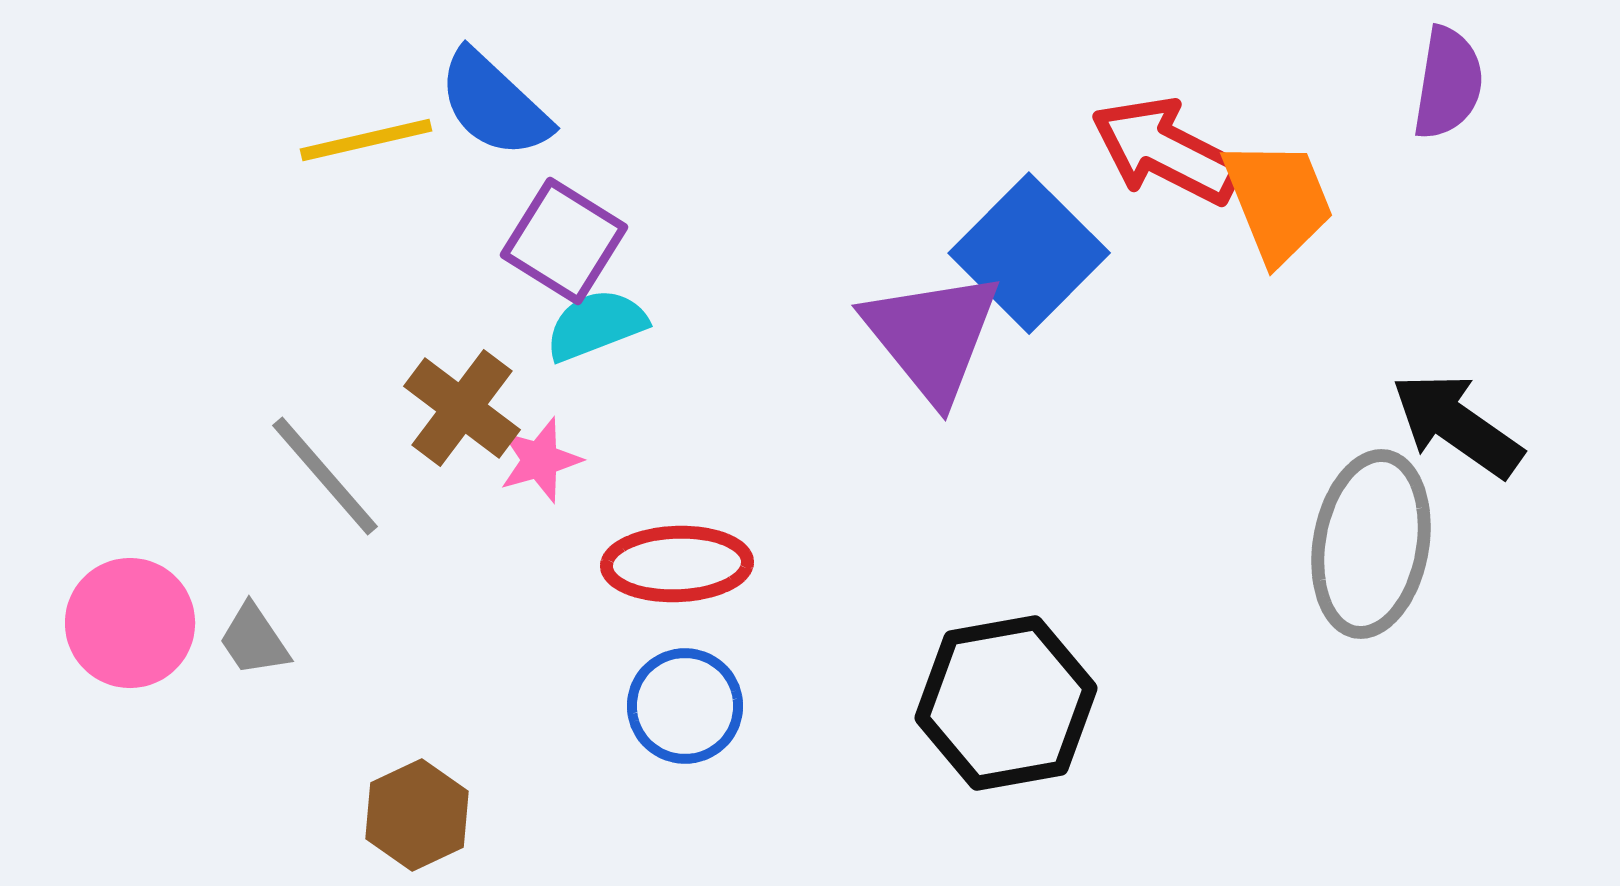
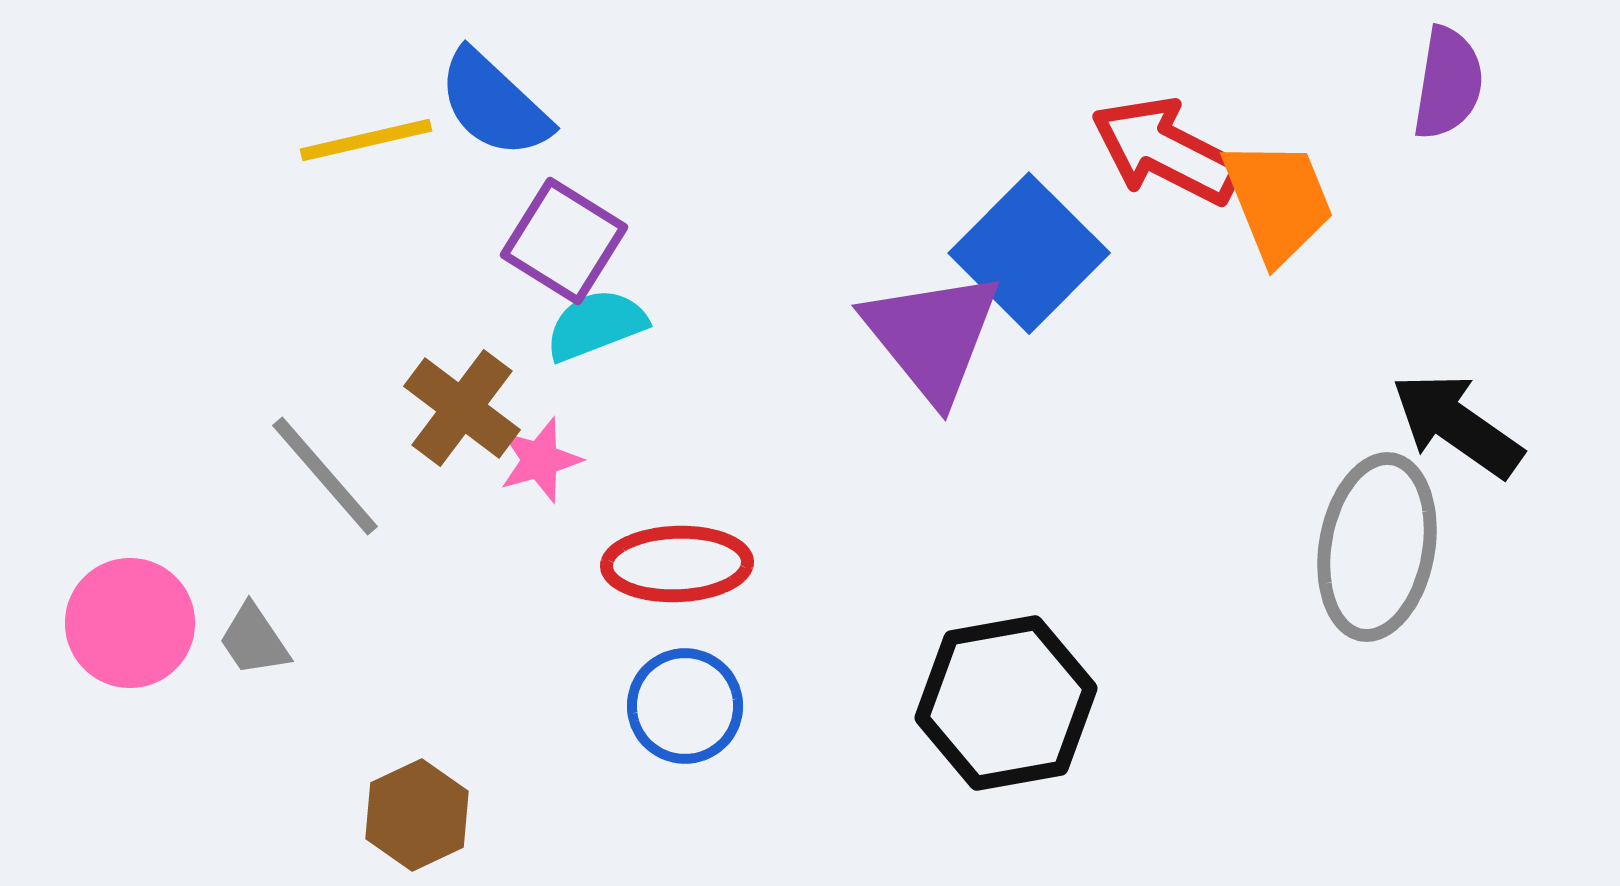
gray ellipse: moved 6 px right, 3 px down
